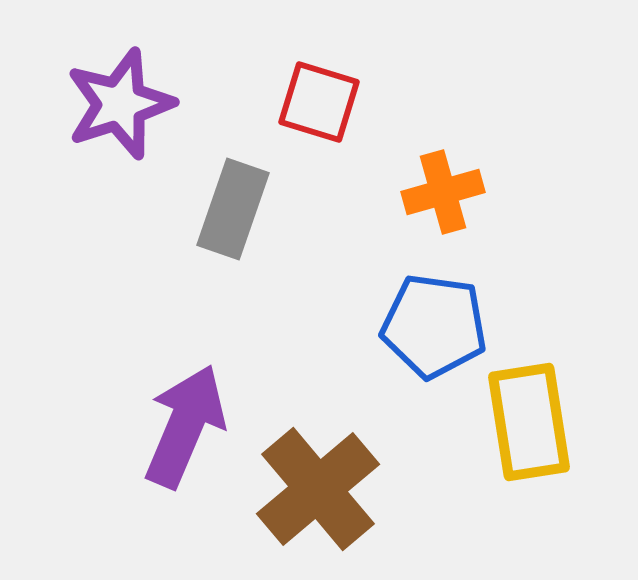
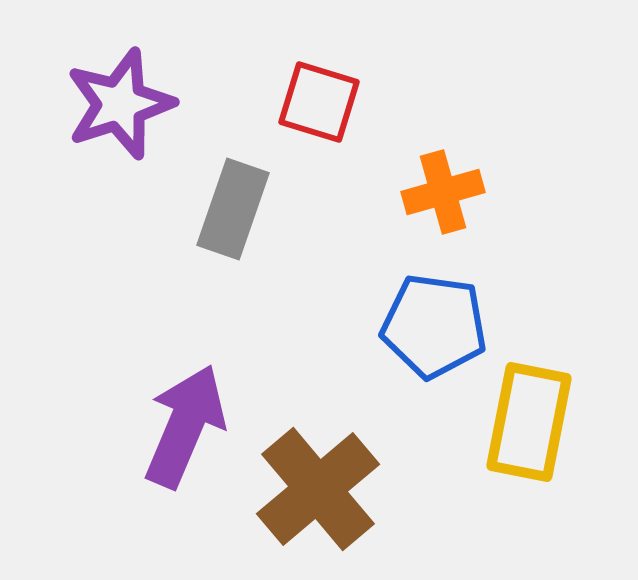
yellow rectangle: rotated 20 degrees clockwise
